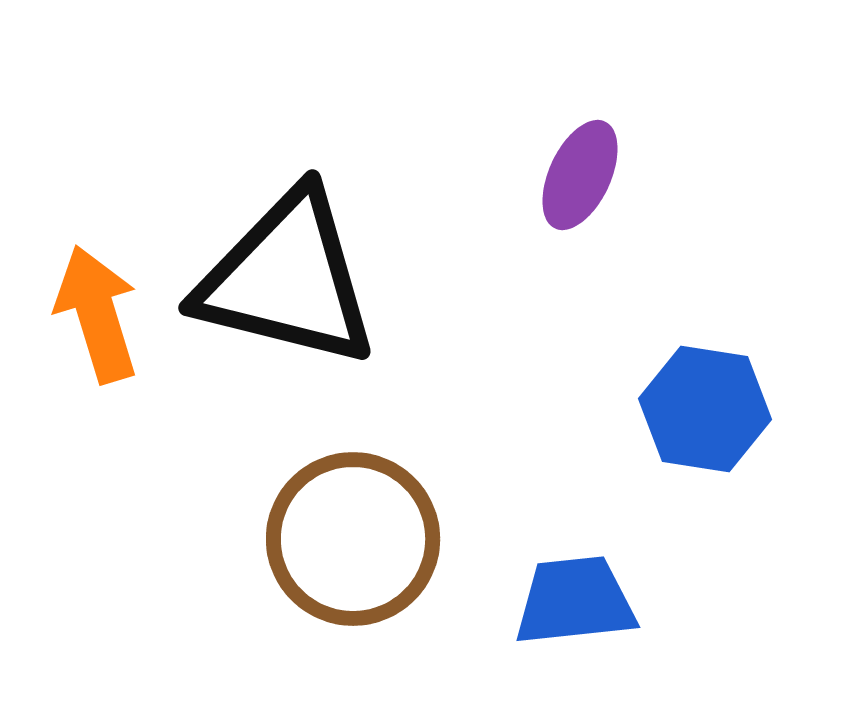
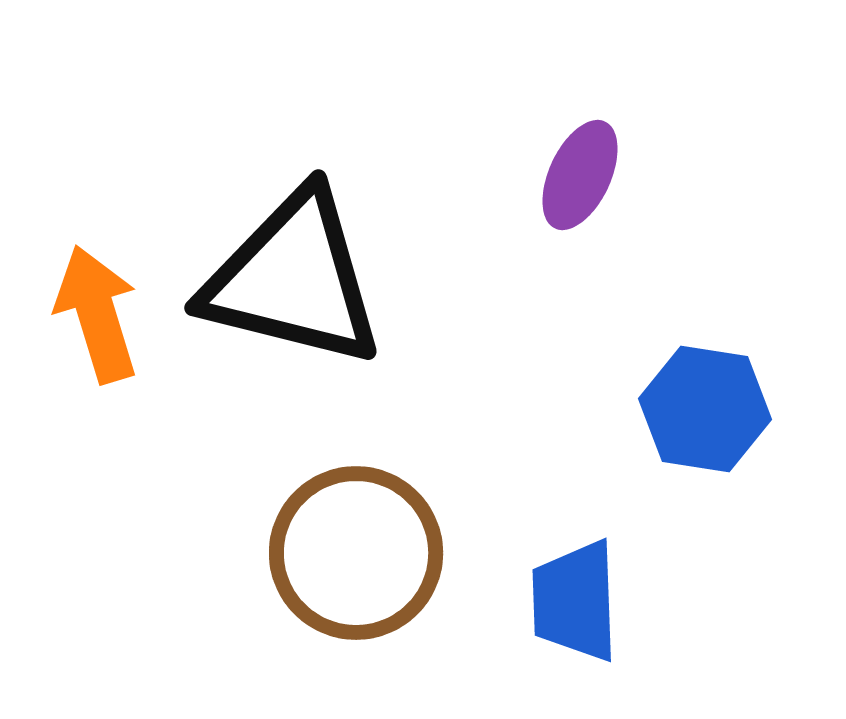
black triangle: moved 6 px right
brown circle: moved 3 px right, 14 px down
blue trapezoid: rotated 86 degrees counterclockwise
